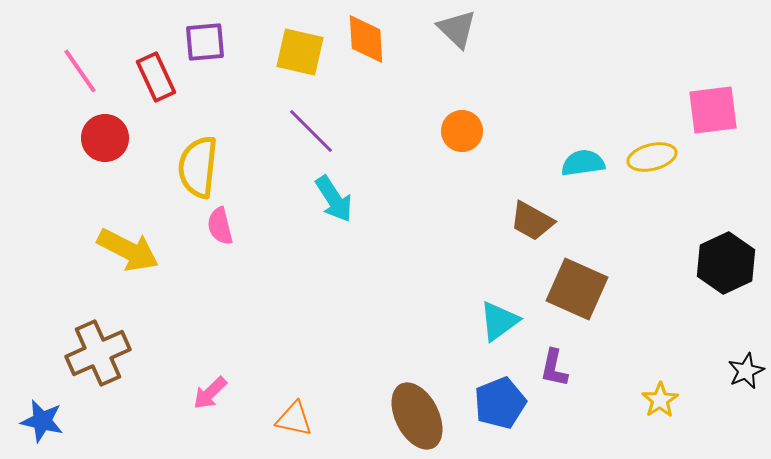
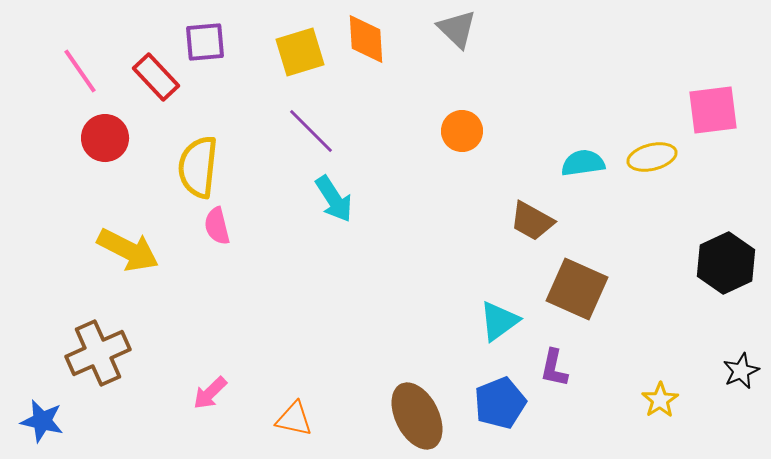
yellow square: rotated 30 degrees counterclockwise
red rectangle: rotated 18 degrees counterclockwise
pink semicircle: moved 3 px left
black star: moved 5 px left
